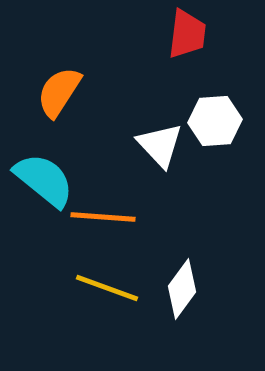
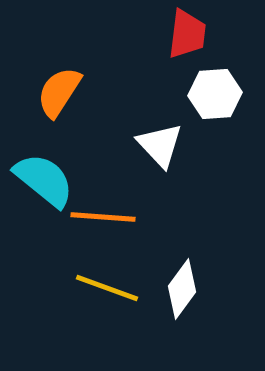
white hexagon: moved 27 px up
